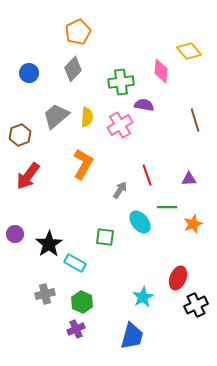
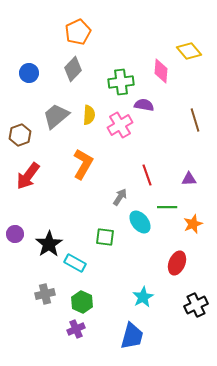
yellow semicircle: moved 2 px right, 2 px up
gray arrow: moved 7 px down
red ellipse: moved 1 px left, 15 px up
